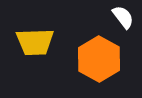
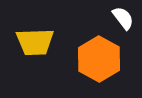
white semicircle: moved 1 px down
